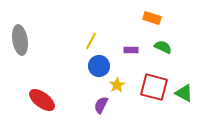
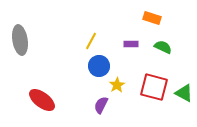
purple rectangle: moved 6 px up
